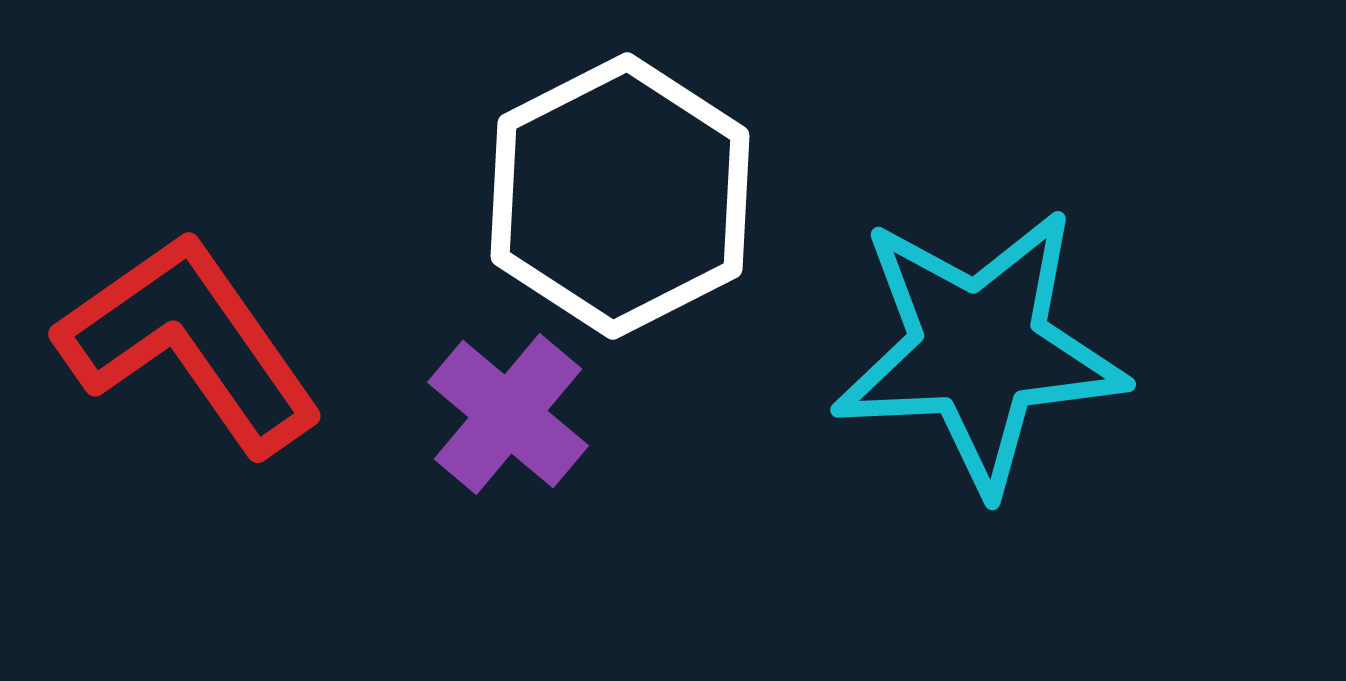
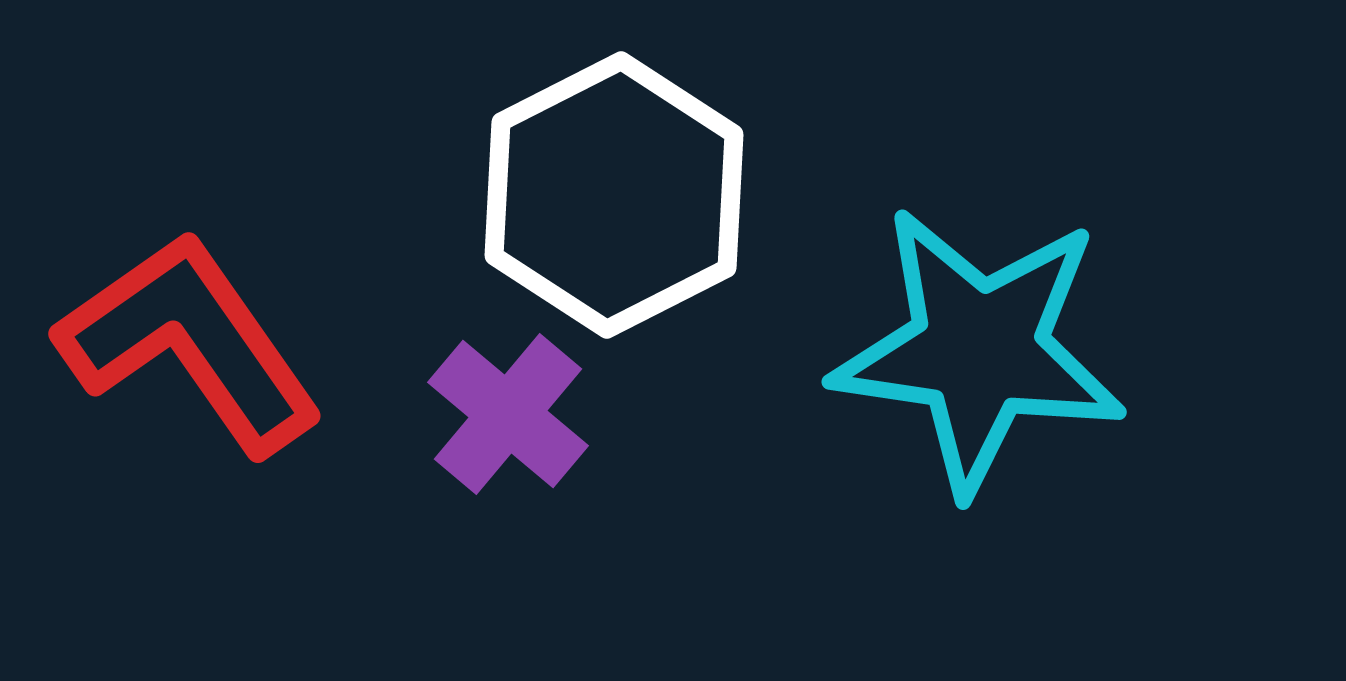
white hexagon: moved 6 px left, 1 px up
cyan star: rotated 11 degrees clockwise
